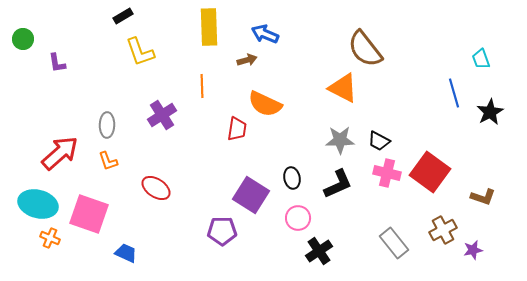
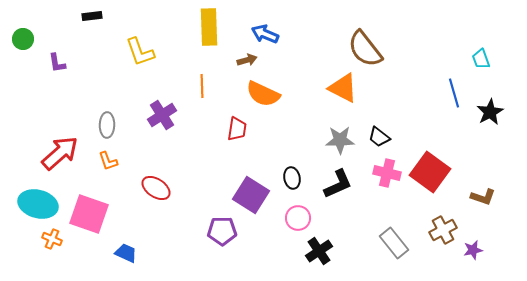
black rectangle: moved 31 px left; rotated 24 degrees clockwise
orange semicircle: moved 2 px left, 10 px up
black trapezoid: moved 4 px up; rotated 10 degrees clockwise
orange cross: moved 2 px right, 1 px down
